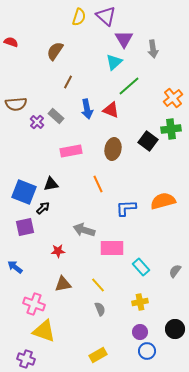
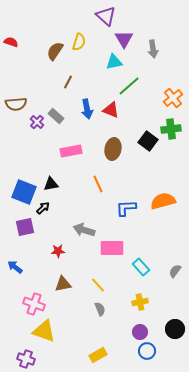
yellow semicircle at (79, 17): moved 25 px down
cyan triangle at (114, 62): rotated 30 degrees clockwise
